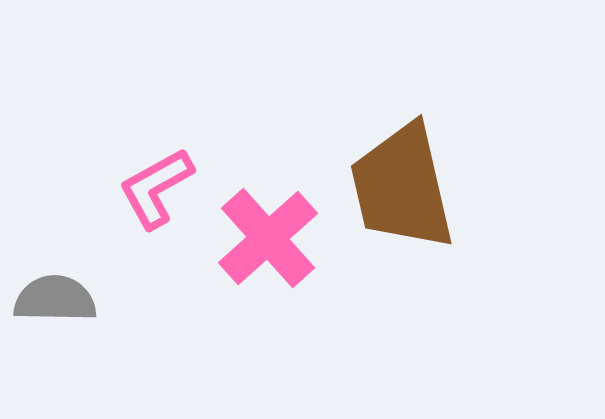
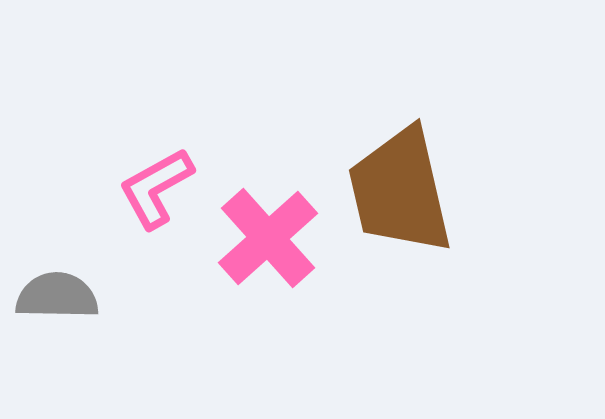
brown trapezoid: moved 2 px left, 4 px down
gray semicircle: moved 2 px right, 3 px up
